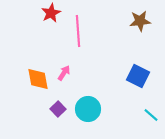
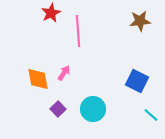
blue square: moved 1 px left, 5 px down
cyan circle: moved 5 px right
